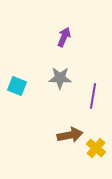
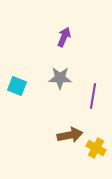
yellow cross: rotated 12 degrees counterclockwise
